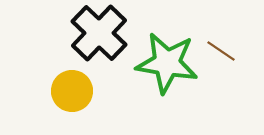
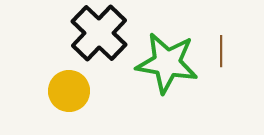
brown line: rotated 56 degrees clockwise
yellow circle: moved 3 px left
